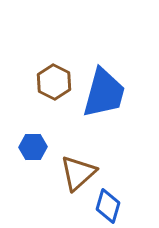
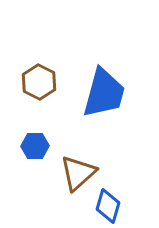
brown hexagon: moved 15 px left
blue hexagon: moved 2 px right, 1 px up
